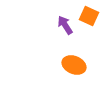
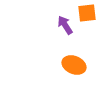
orange square: moved 2 px left, 3 px up; rotated 30 degrees counterclockwise
